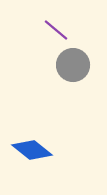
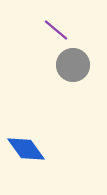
blue diamond: moved 6 px left, 1 px up; rotated 15 degrees clockwise
